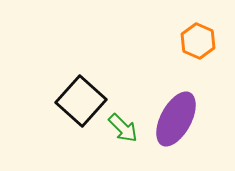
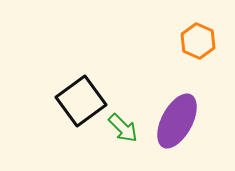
black square: rotated 12 degrees clockwise
purple ellipse: moved 1 px right, 2 px down
